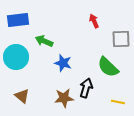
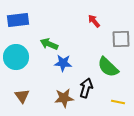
red arrow: rotated 16 degrees counterclockwise
green arrow: moved 5 px right, 3 px down
blue star: rotated 12 degrees counterclockwise
brown triangle: rotated 14 degrees clockwise
